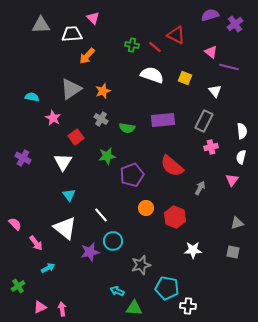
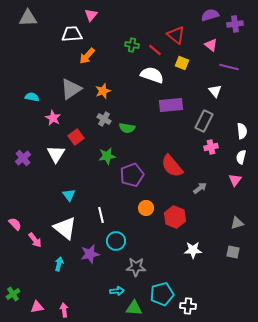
pink triangle at (93, 18): moved 2 px left, 3 px up; rotated 24 degrees clockwise
purple cross at (235, 24): rotated 28 degrees clockwise
gray triangle at (41, 25): moved 13 px left, 7 px up
red triangle at (176, 35): rotated 12 degrees clockwise
red line at (155, 47): moved 3 px down
pink triangle at (211, 52): moved 7 px up
yellow square at (185, 78): moved 3 px left, 15 px up
gray cross at (101, 119): moved 3 px right
purple rectangle at (163, 120): moved 8 px right, 15 px up
purple cross at (23, 158): rotated 21 degrees clockwise
white triangle at (63, 162): moved 7 px left, 8 px up
red semicircle at (172, 166): rotated 10 degrees clockwise
pink triangle at (232, 180): moved 3 px right
gray arrow at (200, 188): rotated 24 degrees clockwise
white line at (101, 215): rotated 28 degrees clockwise
cyan circle at (113, 241): moved 3 px right
pink arrow at (36, 243): moved 1 px left, 3 px up
purple star at (90, 252): moved 2 px down
gray star at (141, 265): moved 5 px left, 2 px down; rotated 18 degrees clockwise
cyan arrow at (48, 268): moved 11 px right, 4 px up; rotated 48 degrees counterclockwise
green cross at (18, 286): moved 5 px left, 8 px down
cyan pentagon at (167, 288): moved 5 px left, 6 px down; rotated 25 degrees counterclockwise
cyan arrow at (117, 291): rotated 152 degrees clockwise
pink triangle at (40, 307): moved 3 px left; rotated 16 degrees clockwise
pink arrow at (62, 309): moved 2 px right, 1 px down
